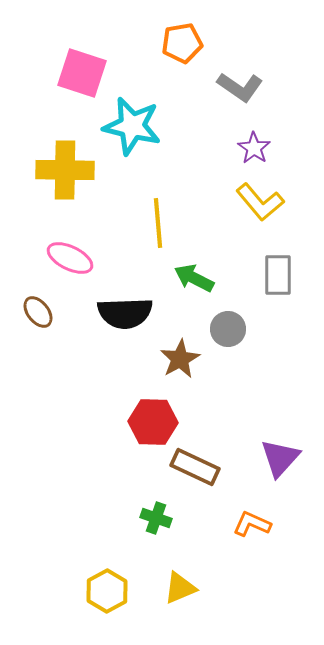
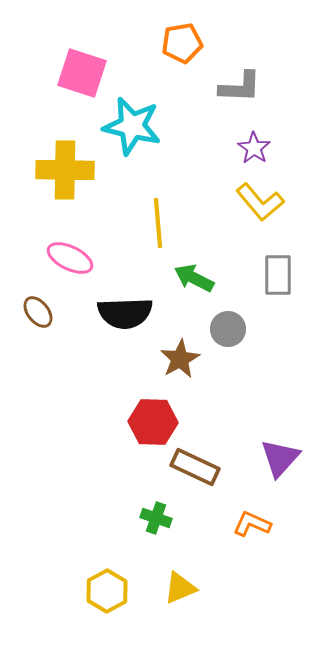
gray L-shape: rotated 33 degrees counterclockwise
